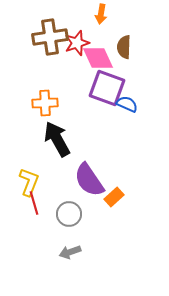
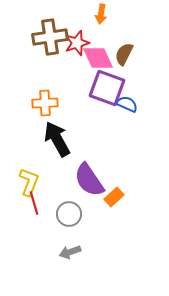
brown semicircle: moved 7 px down; rotated 25 degrees clockwise
